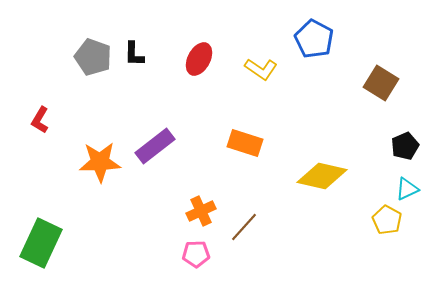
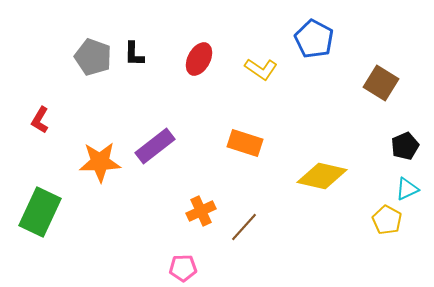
green rectangle: moved 1 px left, 31 px up
pink pentagon: moved 13 px left, 14 px down
